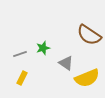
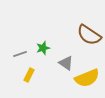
yellow rectangle: moved 7 px right, 3 px up
